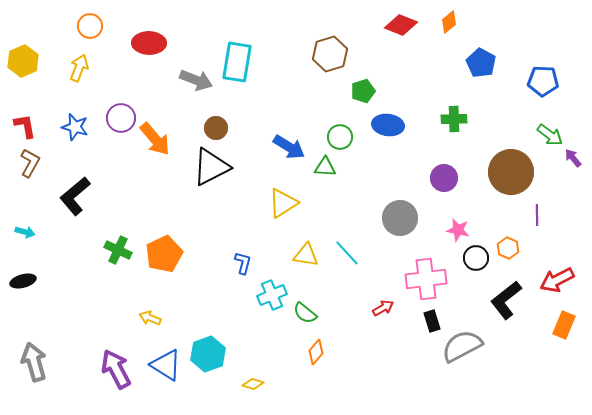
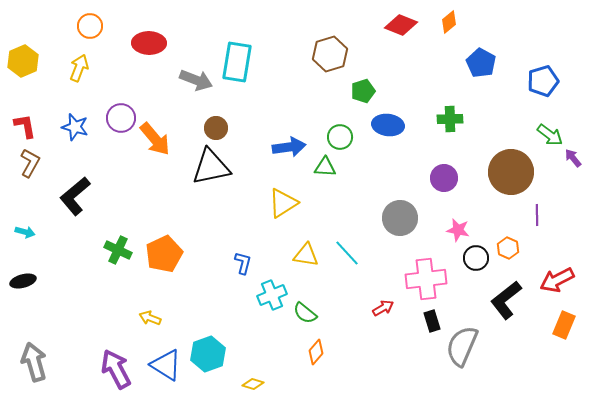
blue pentagon at (543, 81): rotated 20 degrees counterclockwise
green cross at (454, 119): moved 4 px left
blue arrow at (289, 147): rotated 40 degrees counterclockwise
black triangle at (211, 167): rotated 15 degrees clockwise
gray semicircle at (462, 346): rotated 39 degrees counterclockwise
